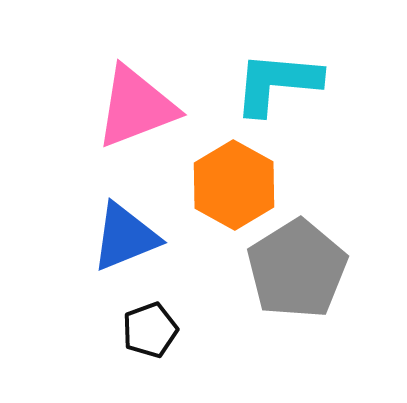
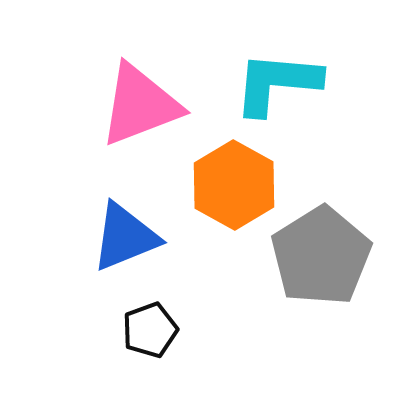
pink triangle: moved 4 px right, 2 px up
gray pentagon: moved 24 px right, 13 px up
